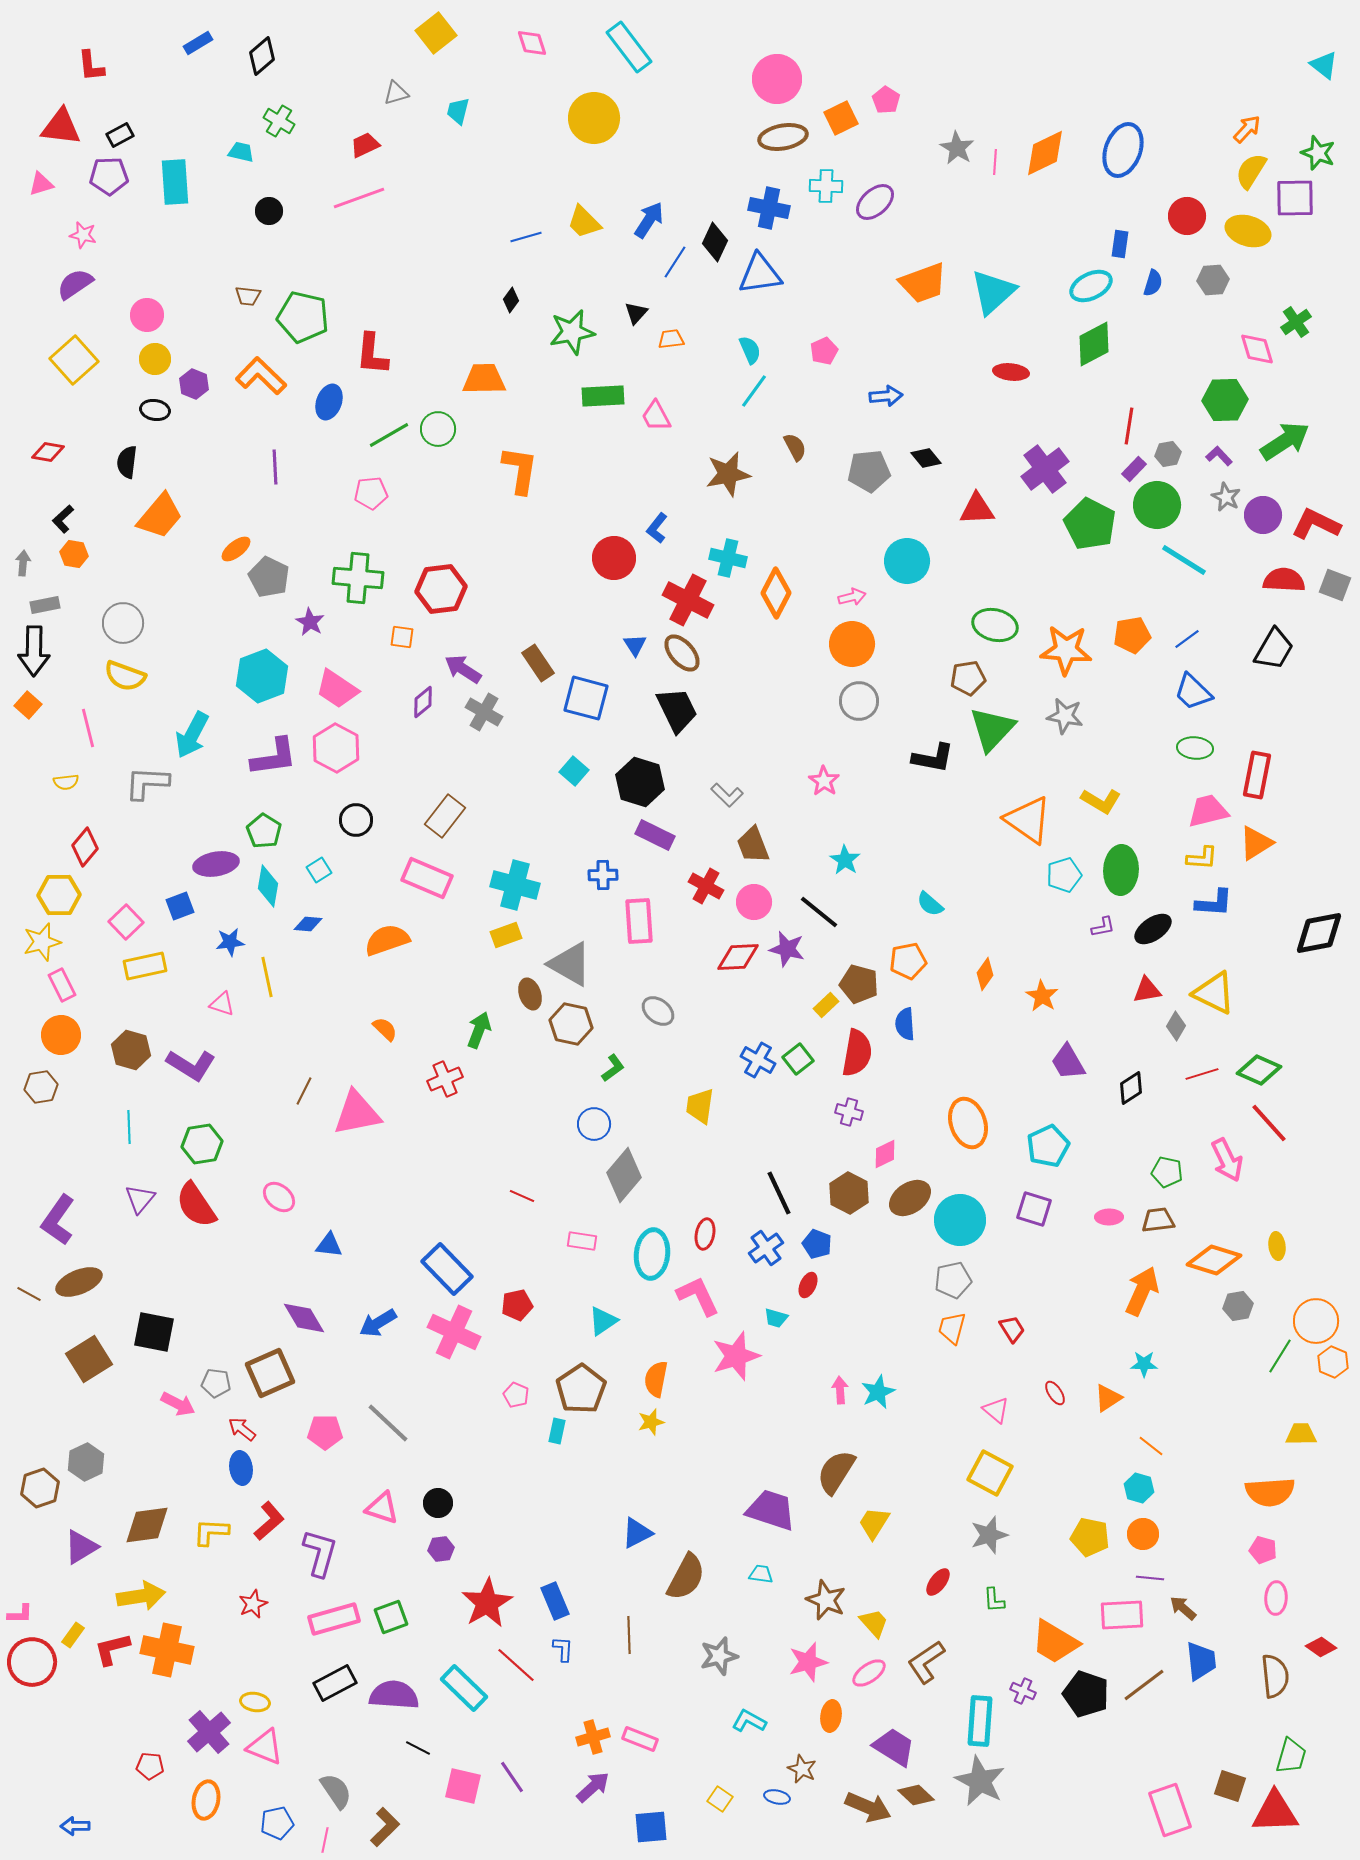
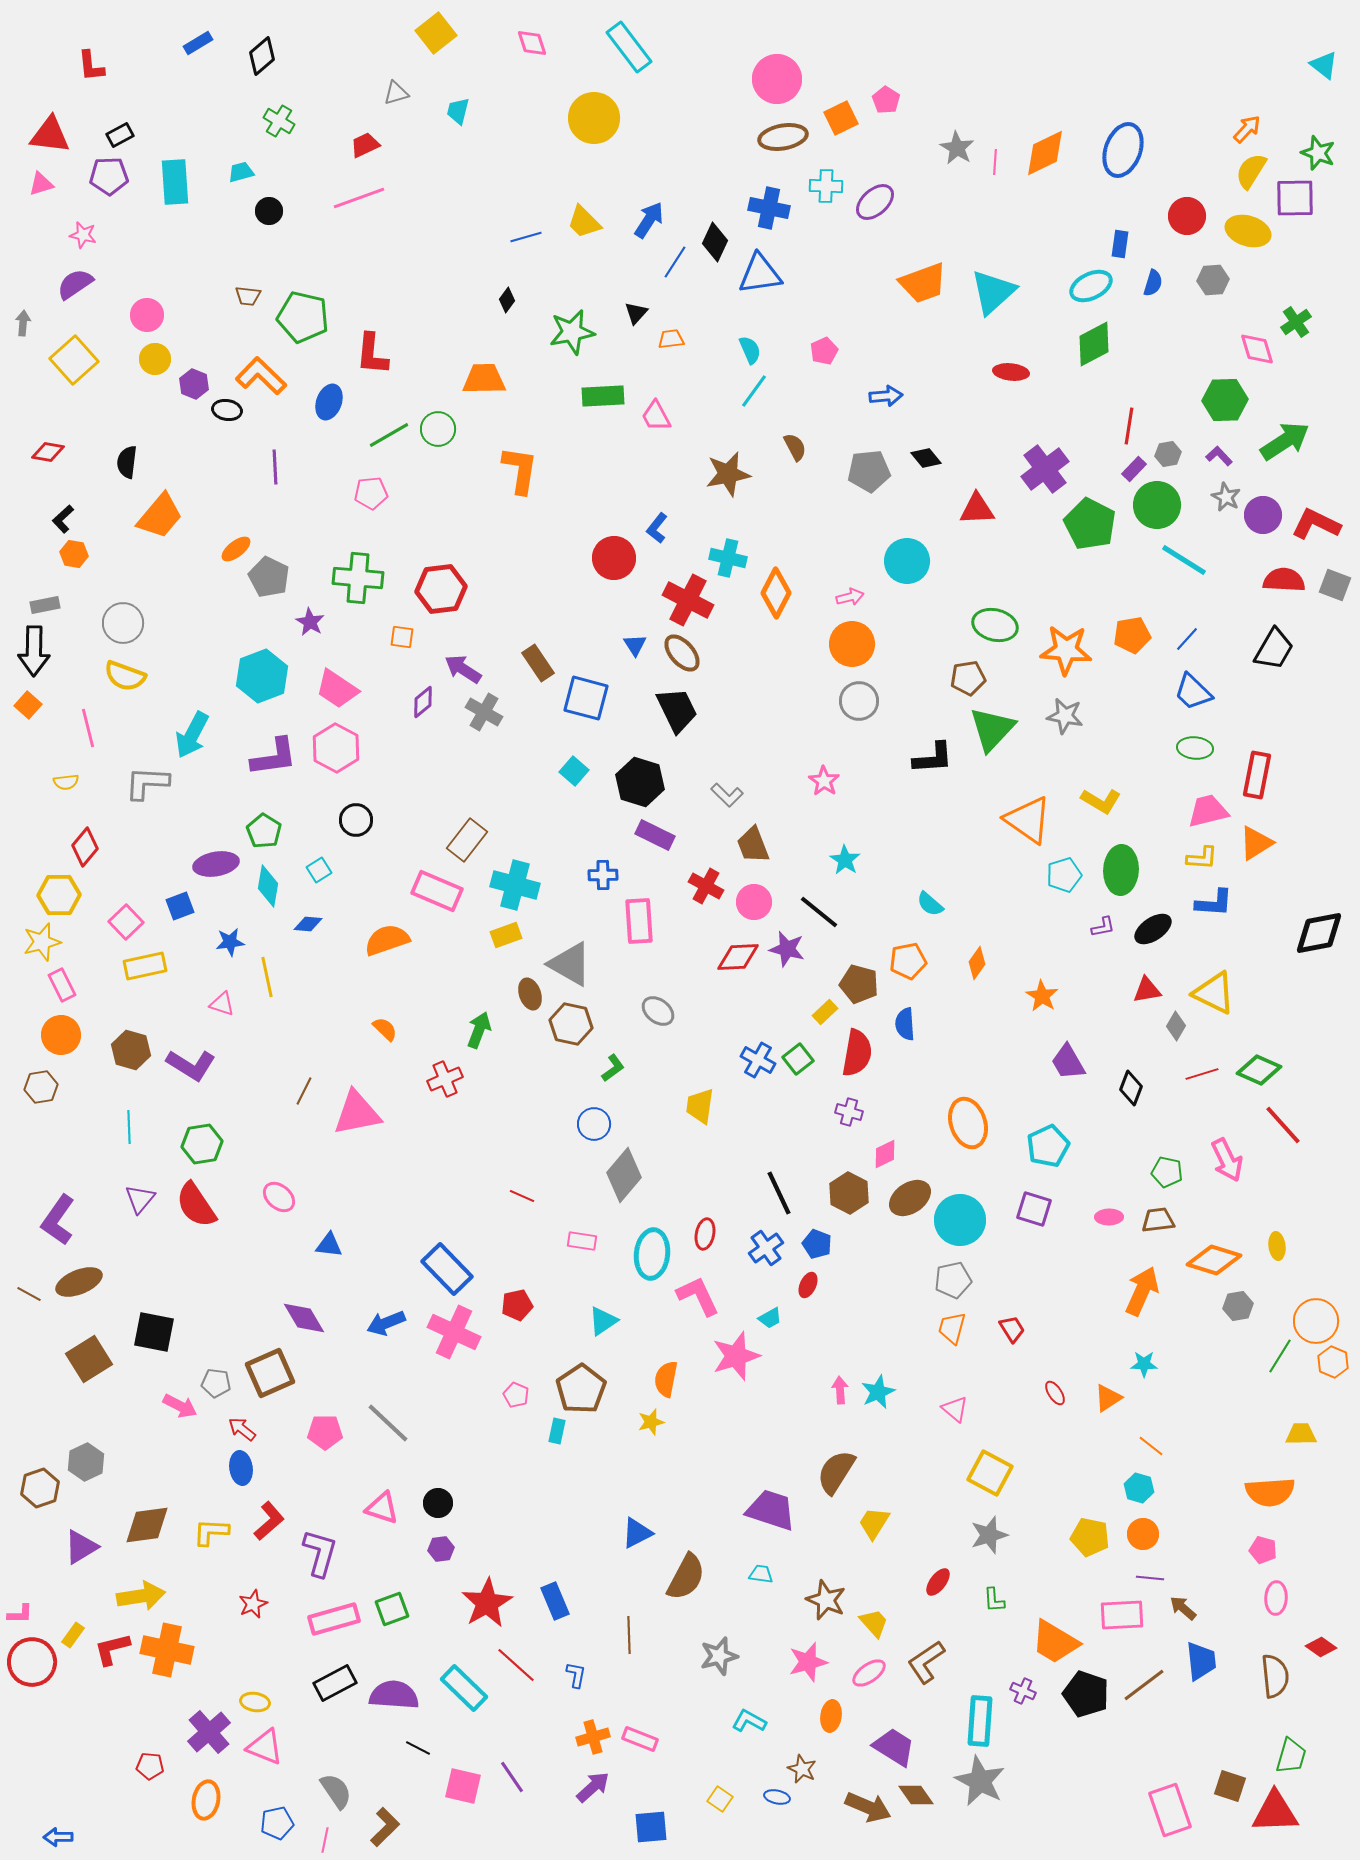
red triangle at (61, 127): moved 11 px left, 8 px down
cyan trapezoid at (241, 152): moved 20 px down; rotated 28 degrees counterclockwise
black diamond at (511, 300): moved 4 px left
black ellipse at (155, 410): moved 72 px right
gray arrow at (23, 563): moved 240 px up
pink arrow at (852, 597): moved 2 px left
blue line at (1187, 639): rotated 12 degrees counterclockwise
black L-shape at (933, 758): rotated 15 degrees counterclockwise
brown rectangle at (445, 816): moved 22 px right, 24 px down
pink rectangle at (427, 878): moved 10 px right, 13 px down
orange diamond at (985, 974): moved 8 px left, 11 px up
yellow rectangle at (826, 1005): moved 1 px left, 7 px down
black diamond at (1131, 1088): rotated 36 degrees counterclockwise
red line at (1269, 1123): moved 14 px right, 2 px down
cyan trapezoid at (776, 1318): moved 6 px left; rotated 45 degrees counterclockwise
blue arrow at (378, 1323): moved 8 px right; rotated 9 degrees clockwise
orange semicircle at (656, 1379): moved 10 px right
pink arrow at (178, 1404): moved 2 px right, 2 px down
pink triangle at (996, 1410): moved 41 px left, 1 px up
green square at (391, 1617): moved 1 px right, 8 px up
blue L-shape at (563, 1649): moved 13 px right, 26 px down; rotated 8 degrees clockwise
brown diamond at (916, 1795): rotated 12 degrees clockwise
blue arrow at (75, 1826): moved 17 px left, 11 px down
